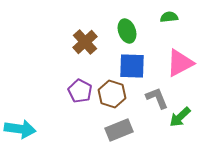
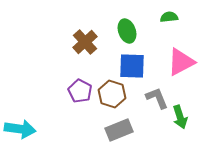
pink triangle: moved 1 px right, 1 px up
green arrow: rotated 65 degrees counterclockwise
